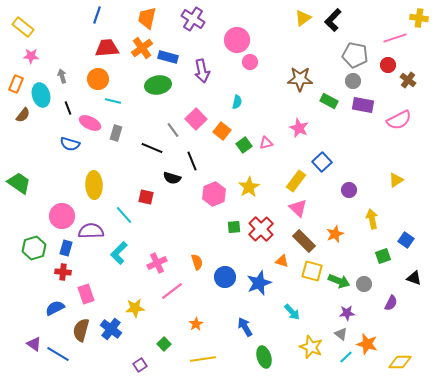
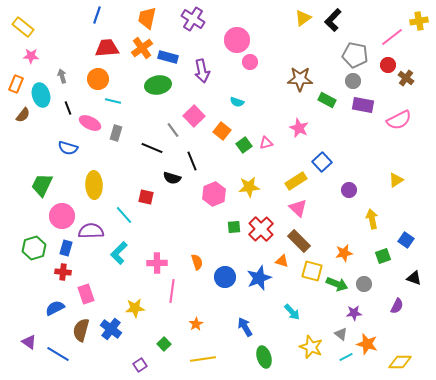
yellow cross at (419, 18): moved 3 px down; rotated 18 degrees counterclockwise
pink line at (395, 38): moved 3 px left, 1 px up; rotated 20 degrees counterclockwise
brown cross at (408, 80): moved 2 px left, 2 px up
green rectangle at (329, 101): moved 2 px left, 1 px up
cyan semicircle at (237, 102): rotated 96 degrees clockwise
pink square at (196, 119): moved 2 px left, 3 px up
blue semicircle at (70, 144): moved 2 px left, 4 px down
yellow rectangle at (296, 181): rotated 20 degrees clockwise
green trapezoid at (19, 183): moved 23 px right, 2 px down; rotated 100 degrees counterclockwise
yellow star at (249, 187): rotated 25 degrees clockwise
orange star at (335, 234): moved 9 px right, 19 px down; rotated 12 degrees clockwise
brown rectangle at (304, 241): moved 5 px left
pink cross at (157, 263): rotated 24 degrees clockwise
green arrow at (339, 281): moved 2 px left, 3 px down
blue star at (259, 283): moved 5 px up
pink line at (172, 291): rotated 45 degrees counterclockwise
purple semicircle at (391, 303): moved 6 px right, 3 px down
purple star at (347, 313): moved 7 px right
purple triangle at (34, 344): moved 5 px left, 2 px up
cyan line at (346, 357): rotated 16 degrees clockwise
